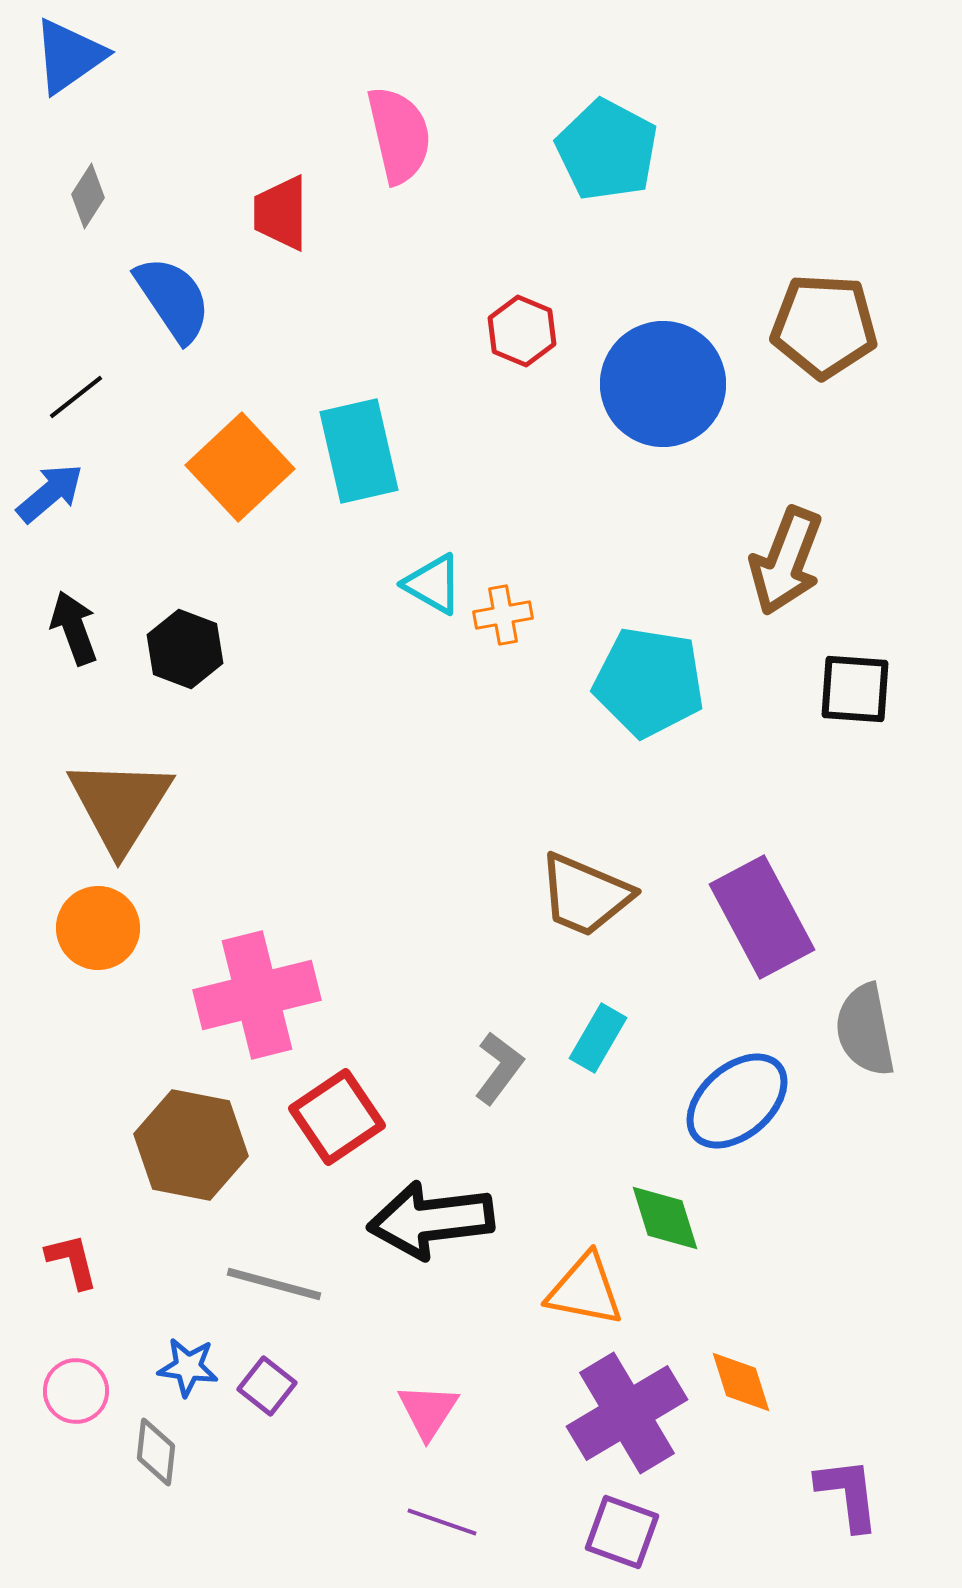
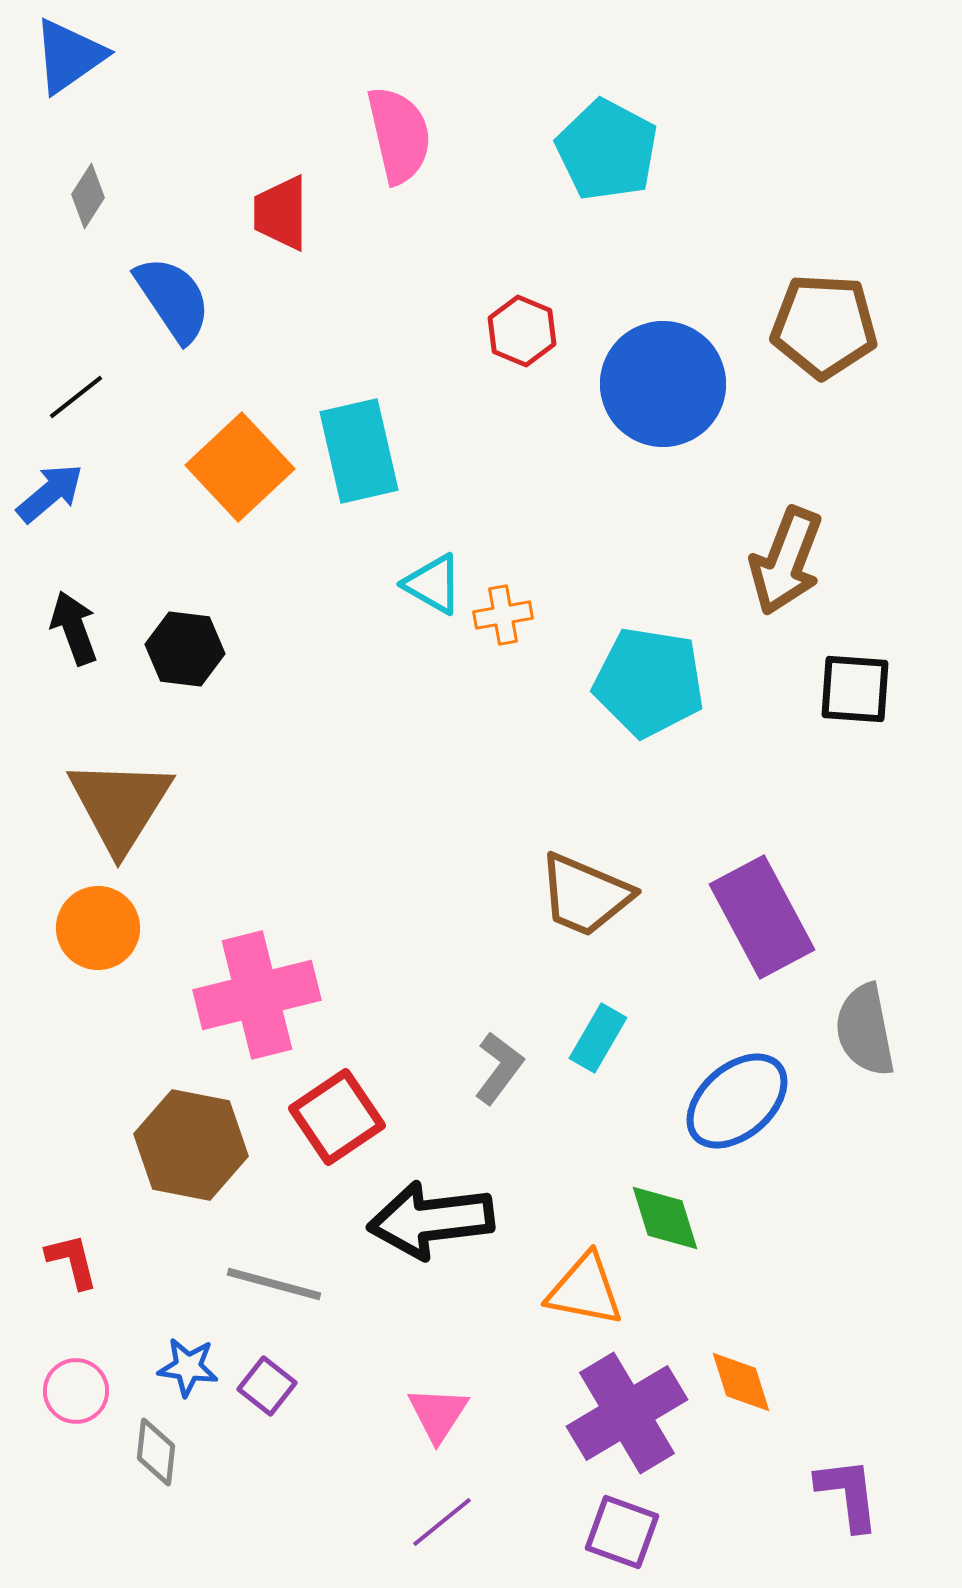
black hexagon at (185, 649): rotated 14 degrees counterclockwise
pink triangle at (428, 1411): moved 10 px right, 3 px down
purple line at (442, 1522): rotated 58 degrees counterclockwise
